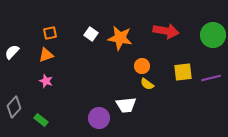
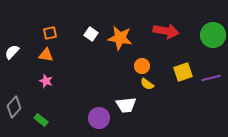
orange triangle: rotated 28 degrees clockwise
yellow square: rotated 12 degrees counterclockwise
